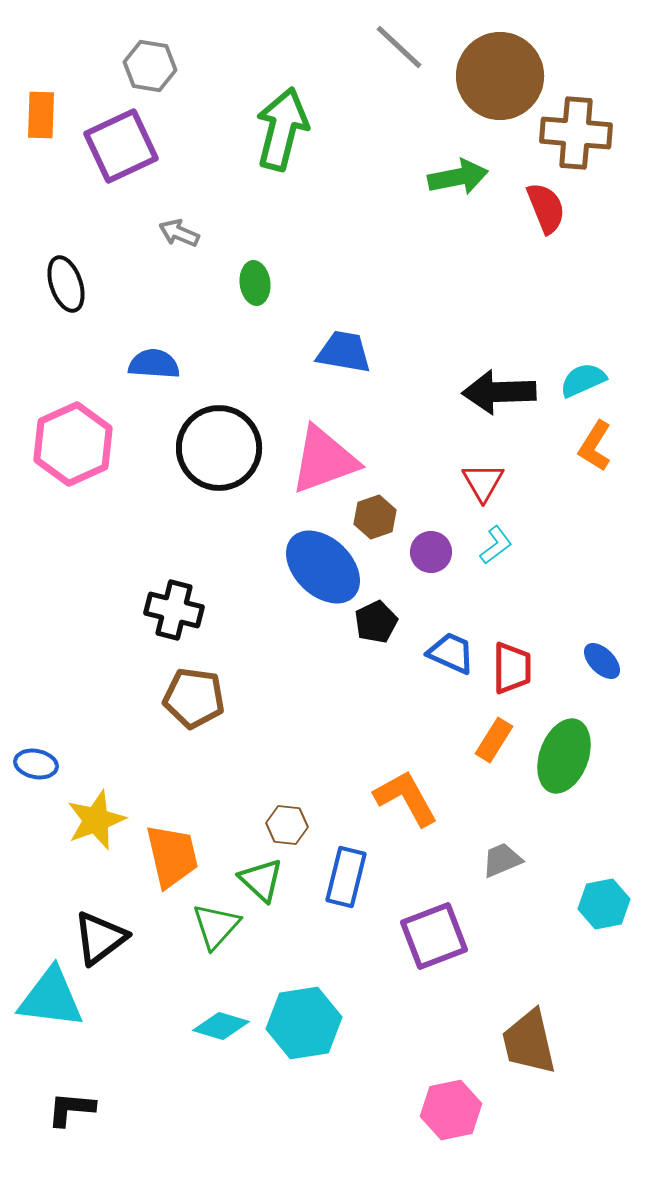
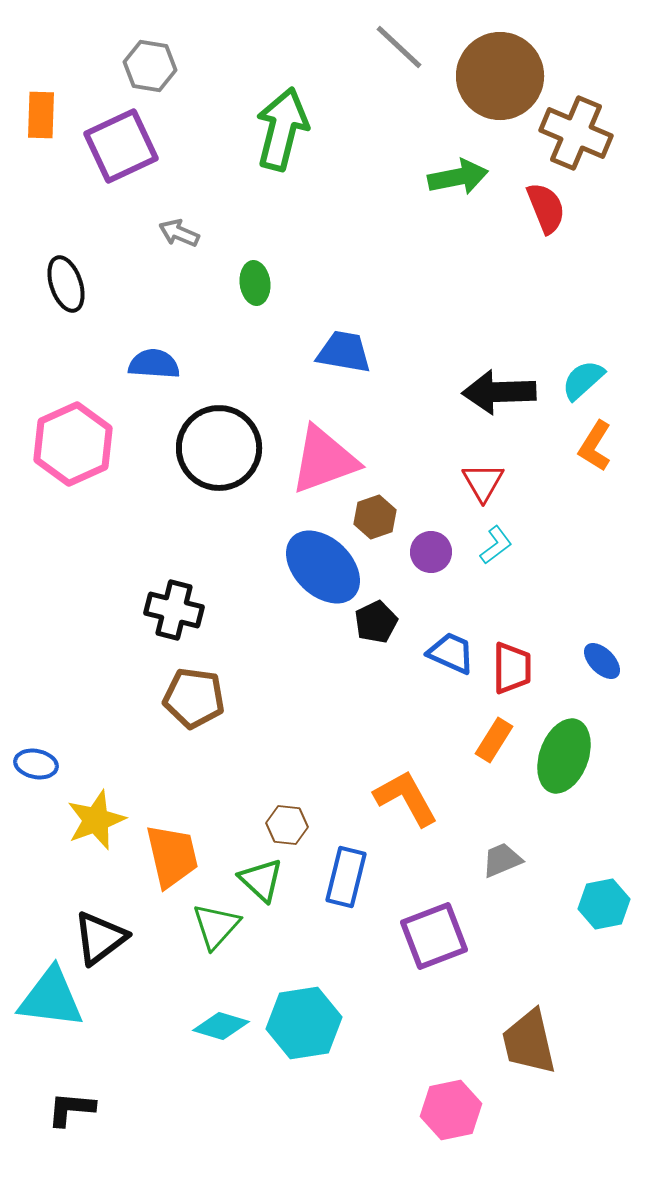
brown cross at (576, 133): rotated 18 degrees clockwise
cyan semicircle at (583, 380): rotated 18 degrees counterclockwise
